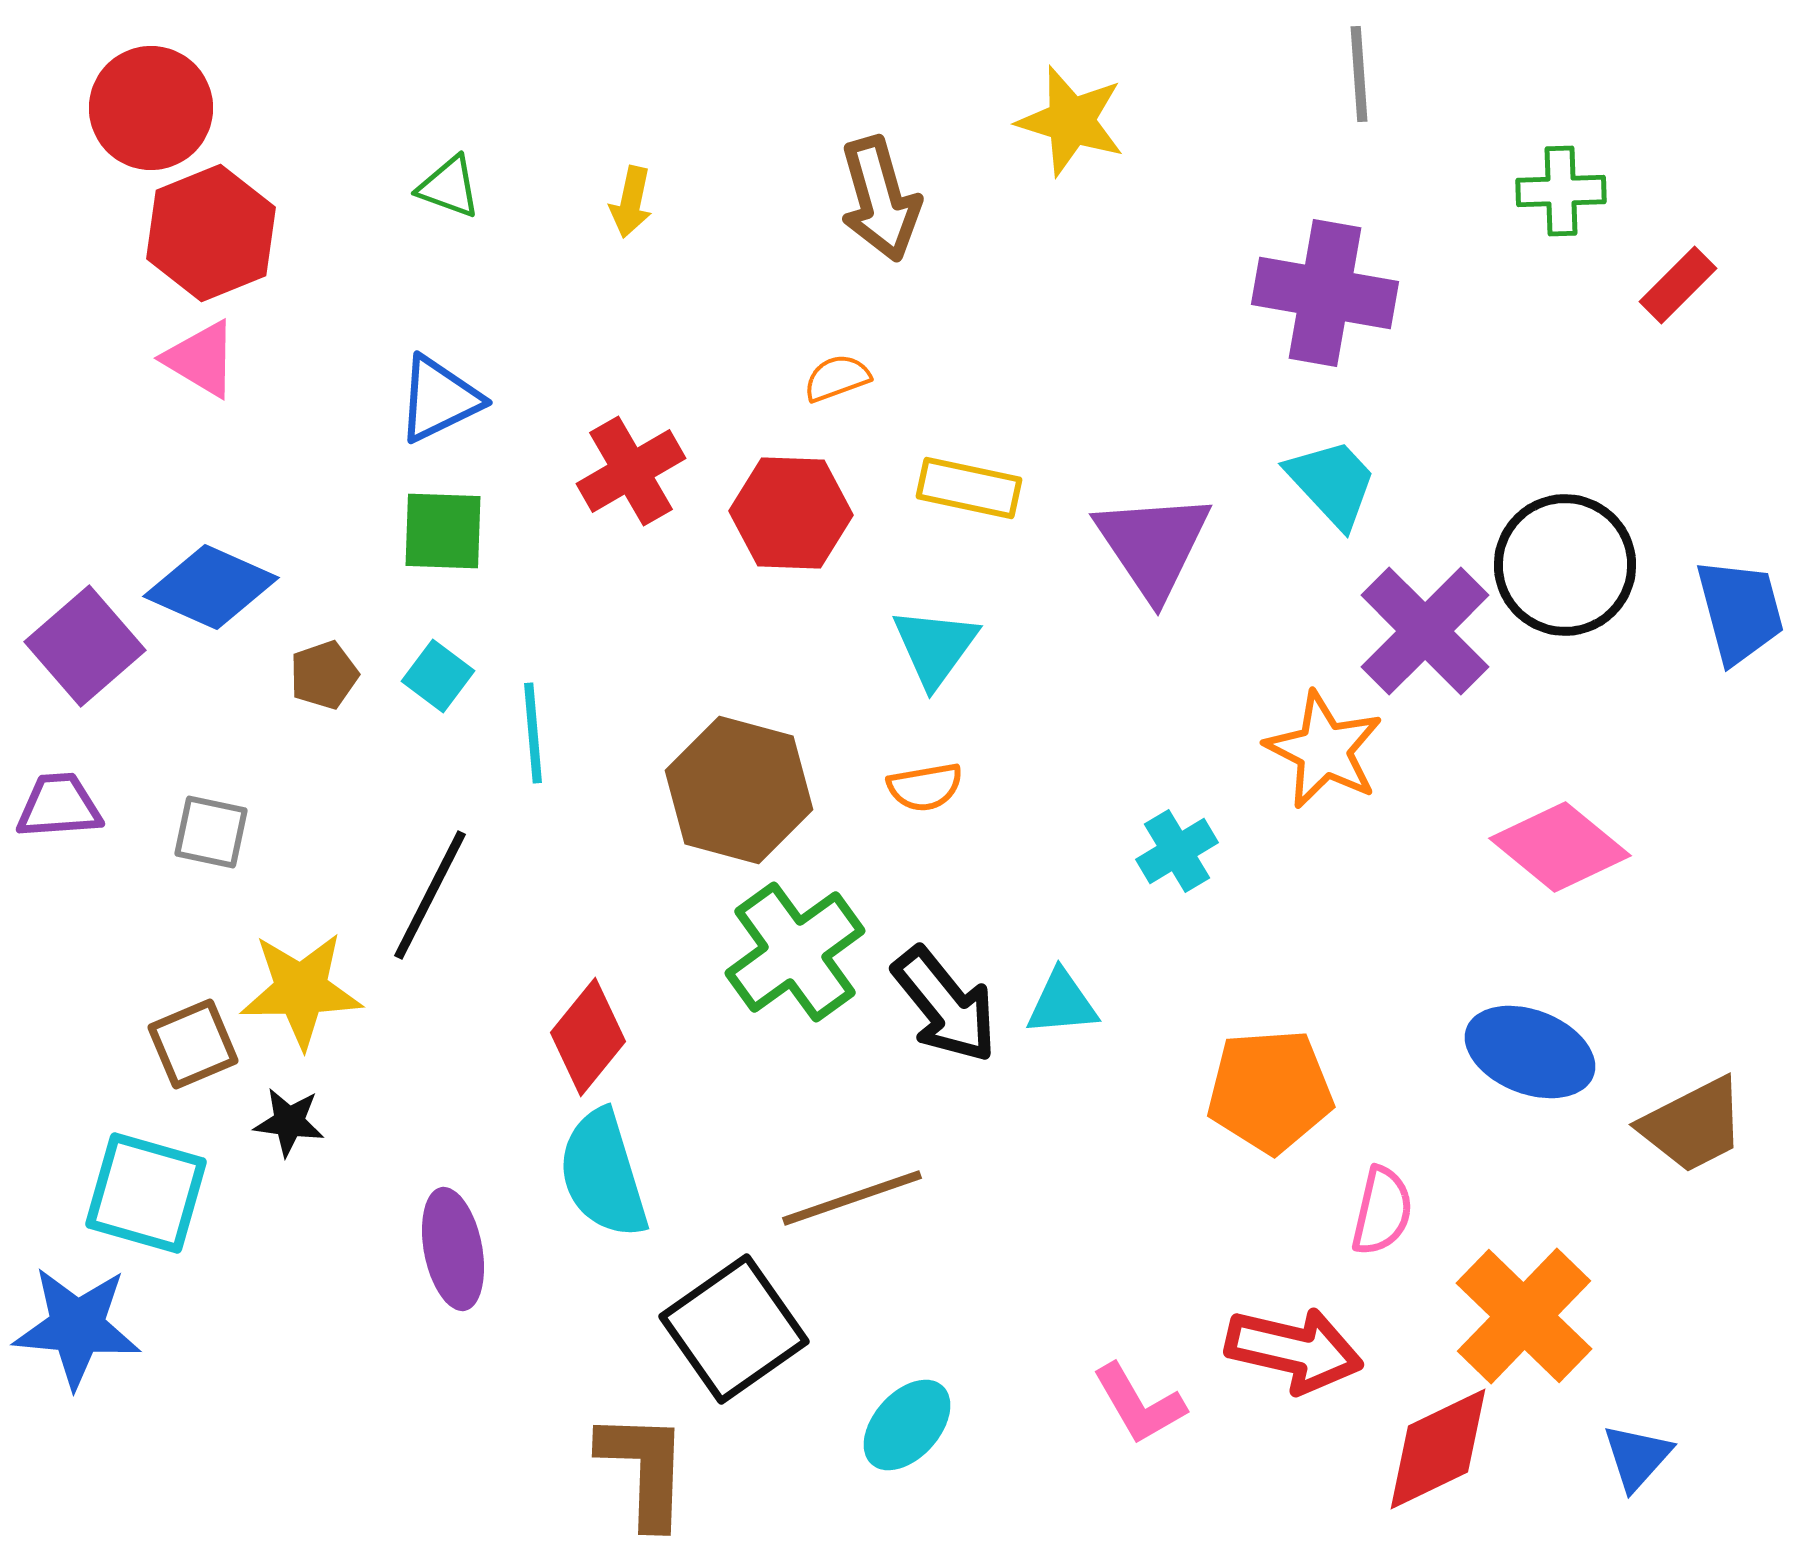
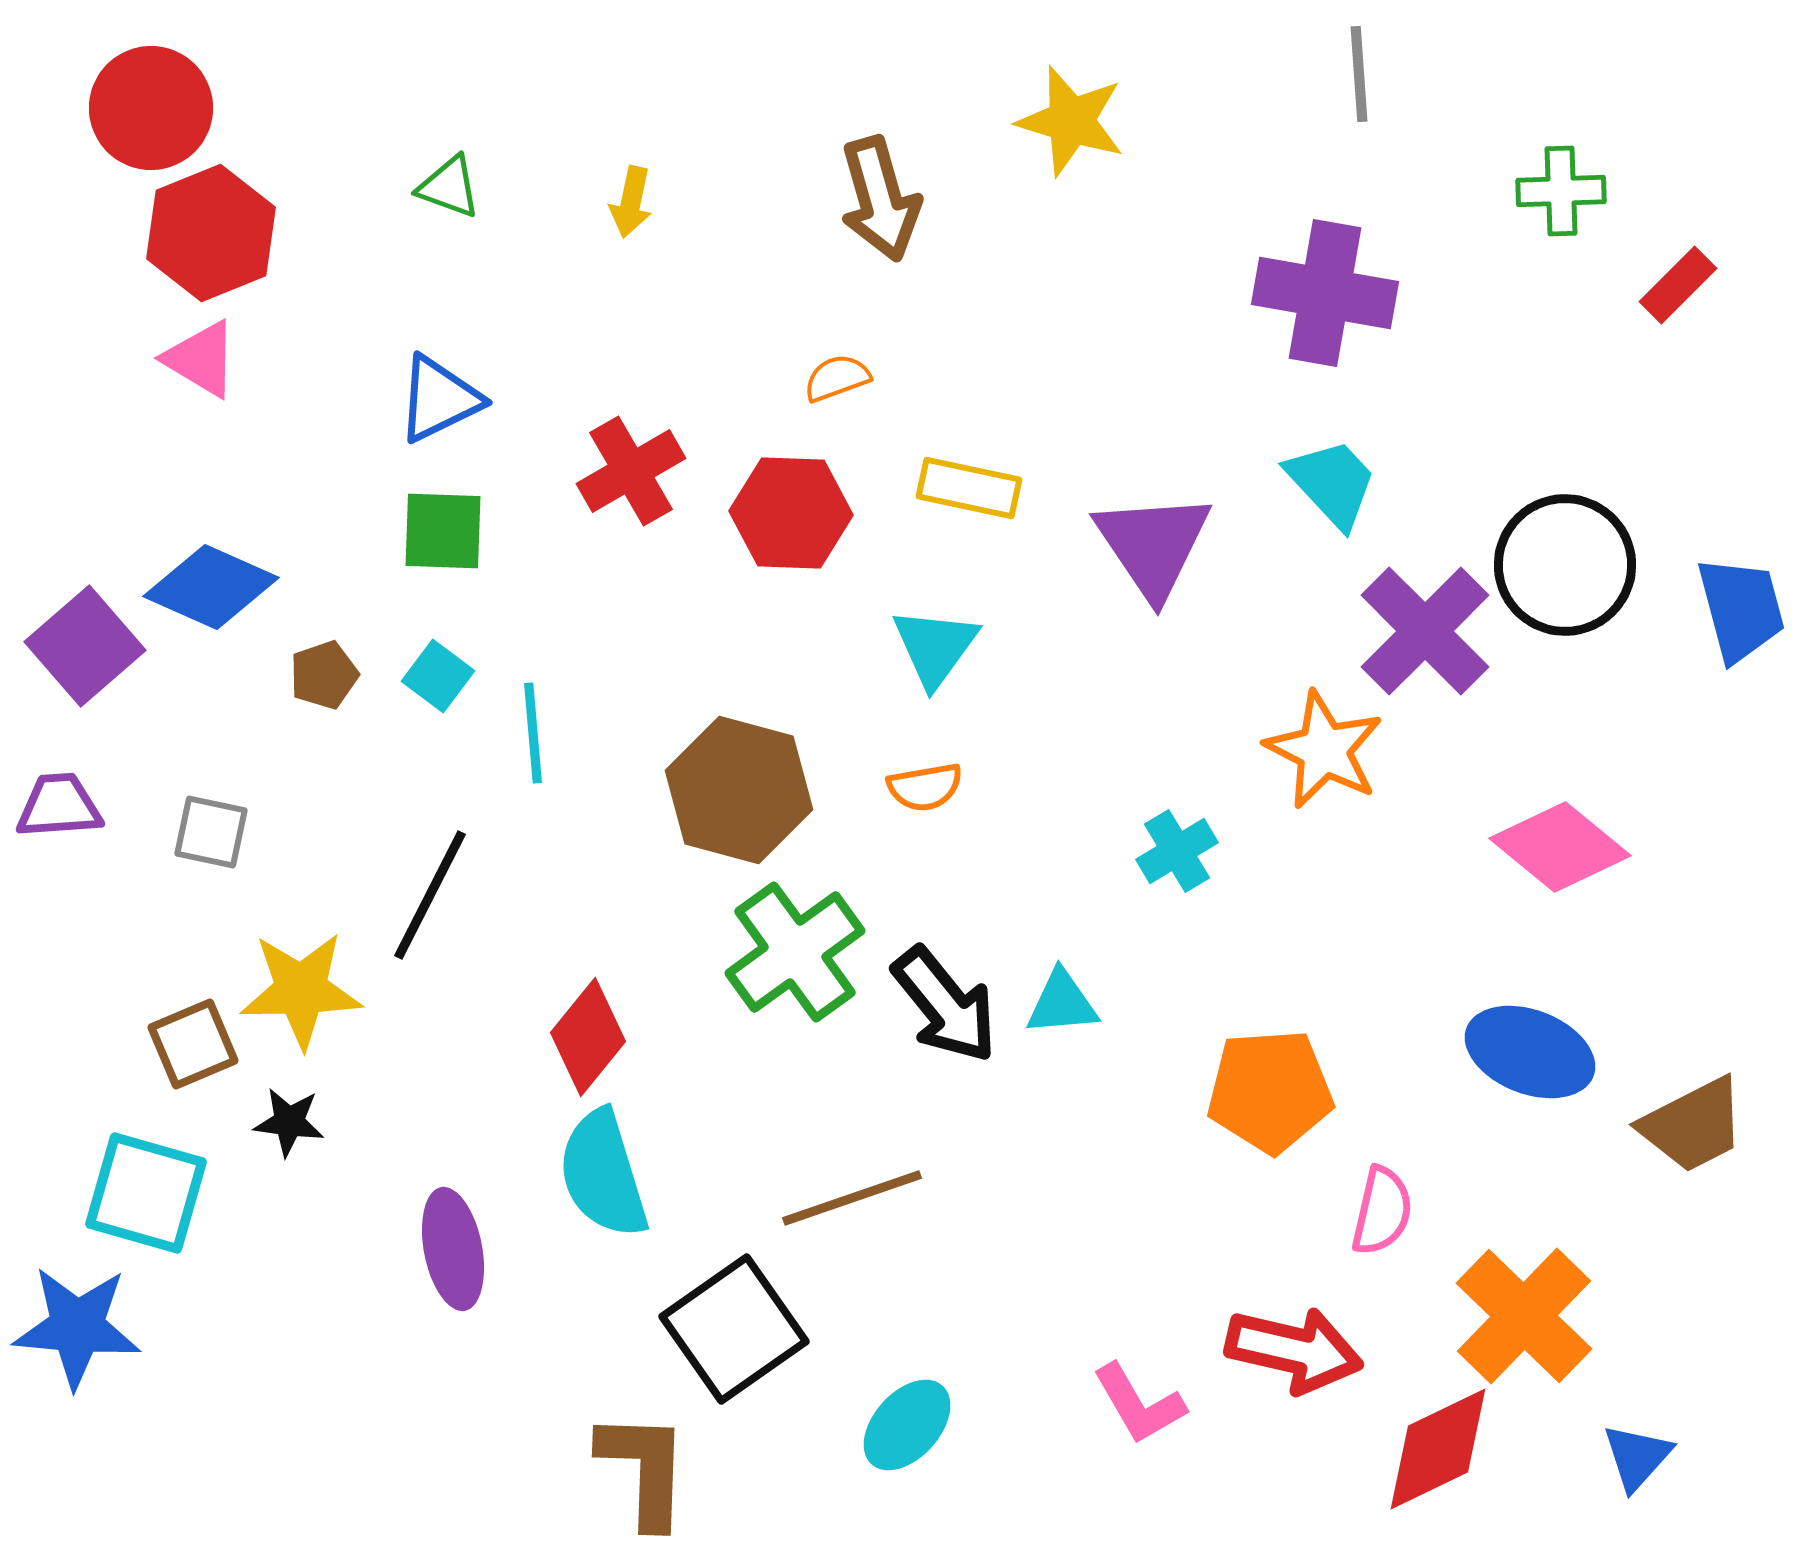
blue trapezoid at (1740, 611): moved 1 px right, 2 px up
